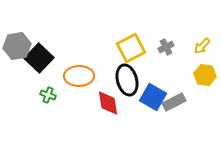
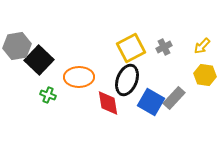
gray cross: moved 2 px left
black square: moved 2 px down
orange ellipse: moved 1 px down
black ellipse: rotated 36 degrees clockwise
blue square: moved 2 px left, 5 px down
gray rectangle: moved 4 px up; rotated 20 degrees counterclockwise
